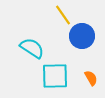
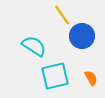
yellow line: moved 1 px left
cyan semicircle: moved 2 px right, 2 px up
cyan square: rotated 12 degrees counterclockwise
